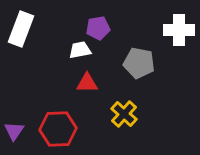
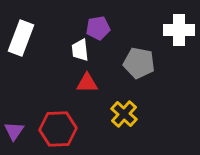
white rectangle: moved 9 px down
white trapezoid: rotated 85 degrees counterclockwise
